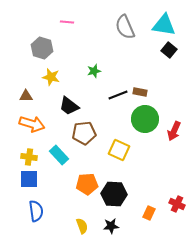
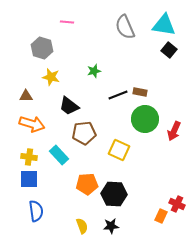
orange rectangle: moved 12 px right, 3 px down
